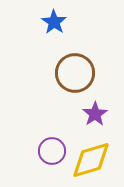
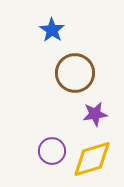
blue star: moved 2 px left, 8 px down
purple star: rotated 25 degrees clockwise
yellow diamond: moved 1 px right, 1 px up
